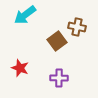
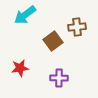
brown cross: rotated 18 degrees counterclockwise
brown square: moved 4 px left
red star: rotated 30 degrees counterclockwise
